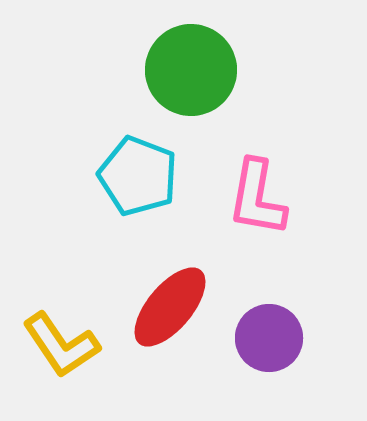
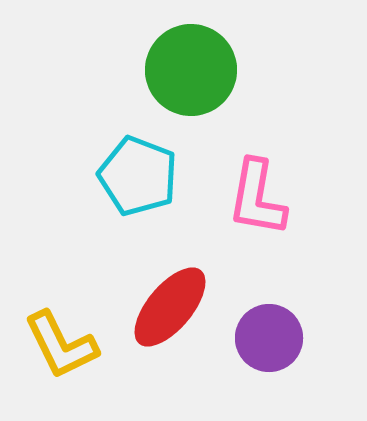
yellow L-shape: rotated 8 degrees clockwise
